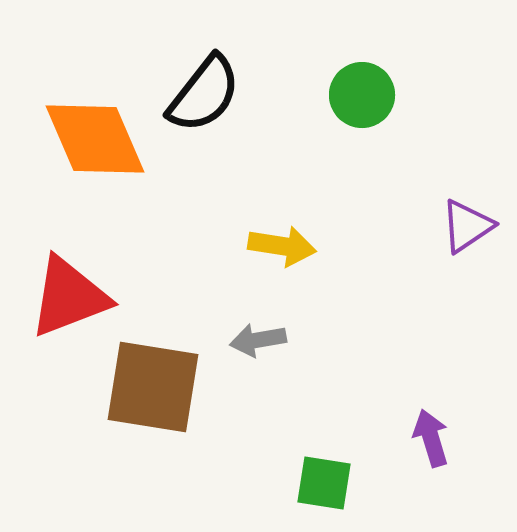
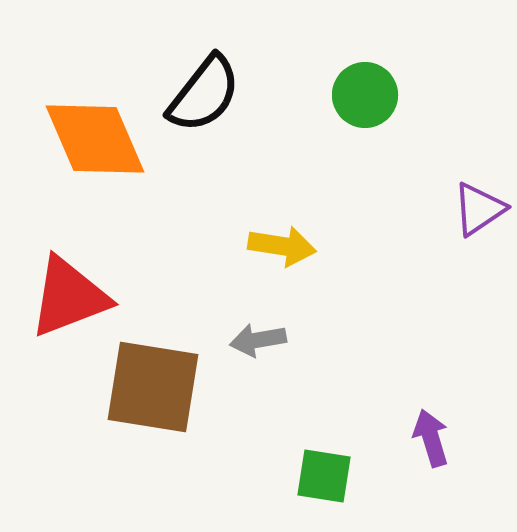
green circle: moved 3 px right
purple triangle: moved 12 px right, 17 px up
green square: moved 7 px up
